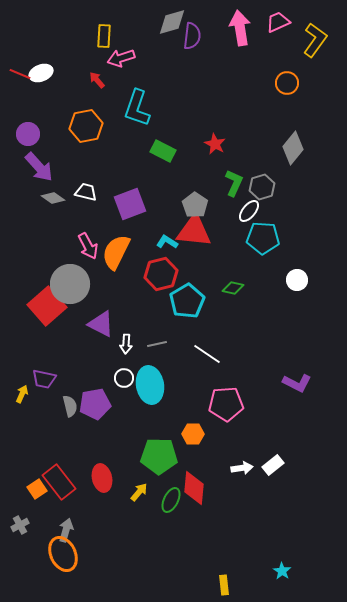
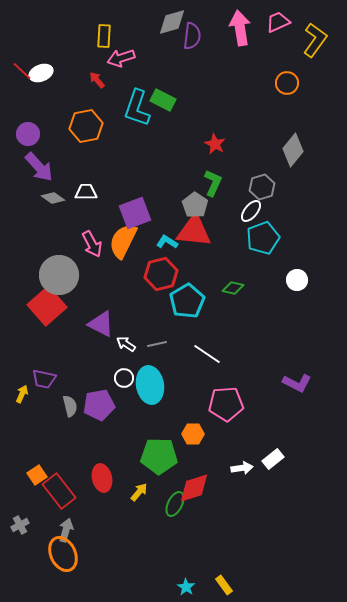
red line at (20, 74): moved 2 px right, 3 px up; rotated 20 degrees clockwise
gray diamond at (293, 148): moved 2 px down
green rectangle at (163, 151): moved 51 px up
green L-shape at (234, 183): moved 21 px left
white trapezoid at (86, 192): rotated 15 degrees counterclockwise
purple square at (130, 204): moved 5 px right, 9 px down
white ellipse at (249, 211): moved 2 px right
cyan pentagon at (263, 238): rotated 24 degrees counterclockwise
pink arrow at (88, 246): moved 4 px right, 2 px up
orange semicircle at (116, 252): moved 7 px right, 11 px up
gray circle at (70, 284): moved 11 px left, 9 px up
white arrow at (126, 344): rotated 120 degrees clockwise
purple pentagon at (95, 404): moved 4 px right, 1 px down
white rectangle at (273, 465): moved 6 px up
red rectangle at (59, 482): moved 9 px down
red diamond at (194, 488): rotated 68 degrees clockwise
orange square at (37, 489): moved 14 px up
green ellipse at (171, 500): moved 4 px right, 4 px down
cyan star at (282, 571): moved 96 px left, 16 px down
yellow rectangle at (224, 585): rotated 30 degrees counterclockwise
